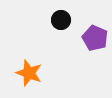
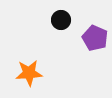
orange star: rotated 24 degrees counterclockwise
